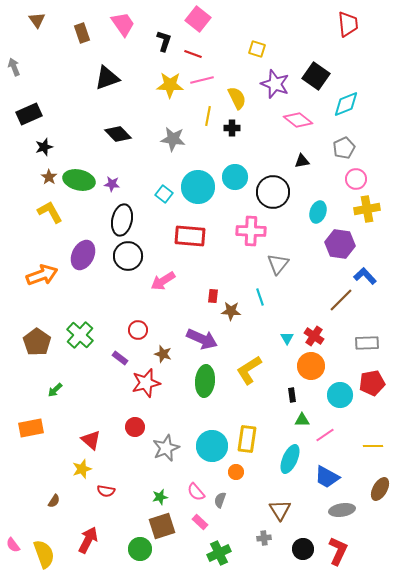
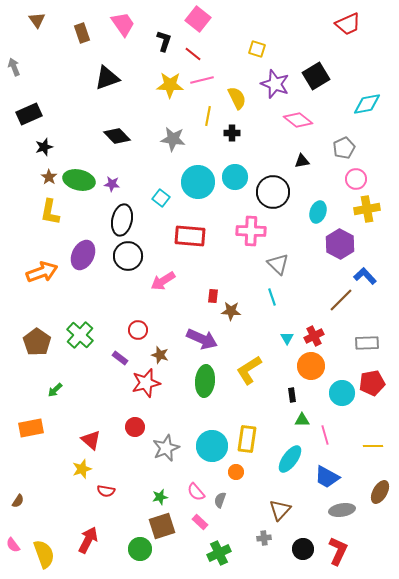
red trapezoid at (348, 24): rotated 72 degrees clockwise
red line at (193, 54): rotated 18 degrees clockwise
black square at (316, 76): rotated 24 degrees clockwise
cyan diamond at (346, 104): moved 21 px right; rotated 12 degrees clockwise
black cross at (232, 128): moved 5 px down
black diamond at (118, 134): moved 1 px left, 2 px down
cyan circle at (198, 187): moved 5 px up
cyan square at (164, 194): moved 3 px left, 4 px down
yellow L-shape at (50, 212): rotated 140 degrees counterclockwise
purple hexagon at (340, 244): rotated 20 degrees clockwise
gray triangle at (278, 264): rotated 25 degrees counterclockwise
orange arrow at (42, 275): moved 3 px up
cyan line at (260, 297): moved 12 px right
red cross at (314, 336): rotated 30 degrees clockwise
brown star at (163, 354): moved 3 px left, 1 px down
cyan circle at (340, 395): moved 2 px right, 2 px up
pink line at (325, 435): rotated 72 degrees counterclockwise
cyan ellipse at (290, 459): rotated 12 degrees clockwise
brown ellipse at (380, 489): moved 3 px down
brown semicircle at (54, 501): moved 36 px left
brown triangle at (280, 510): rotated 15 degrees clockwise
